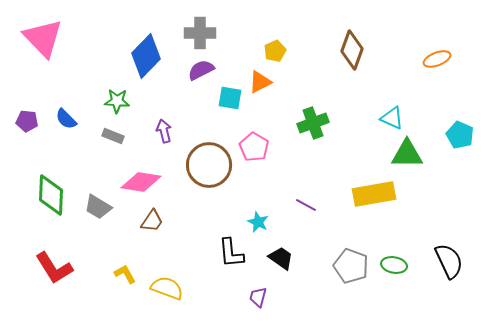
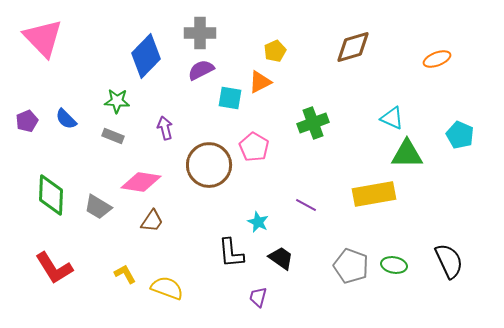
brown diamond: moved 1 px right, 3 px up; rotated 54 degrees clockwise
purple pentagon: rotated 30 degrees counterclockwise
purple arrow: moved 1 px right, 3 px up
